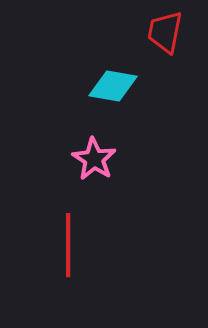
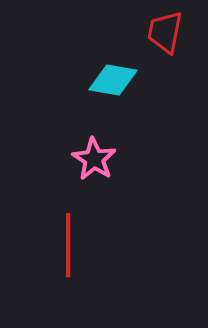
cyan diamond: moved 6 px up
